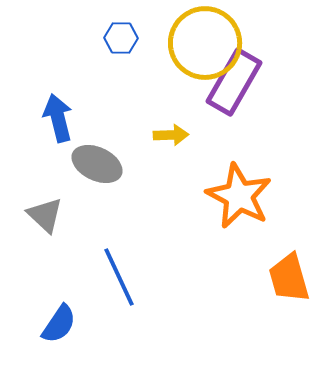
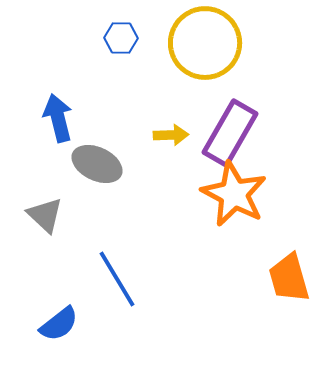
purple rectangle: moved 4 px left, 51 px down
orange star: moved 5 px left, 2 px up
blue line: moved 2 px left, 2 px down; rotated 6 degrees counterclockwise
blue semicircle: rotated 18 degrees clockwise
